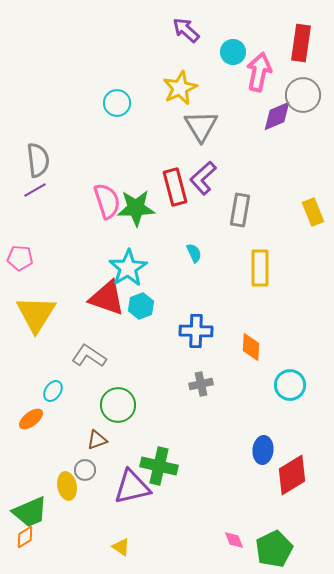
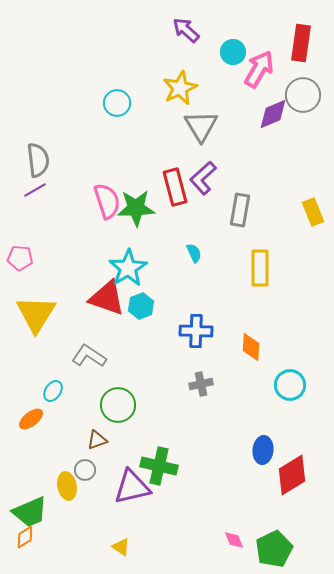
pink arrow at (259, 72): moved 3 px up; rotated 18 degrees clockwise
purple diamond at (277, 116): moved 4 px left, 2 px up
